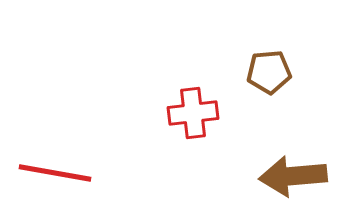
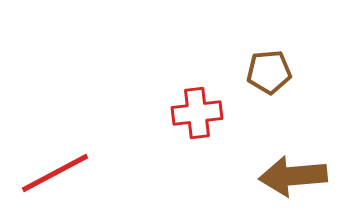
red cross: moved 4 px right
red line: rotated 38 degrees counterclockwise
